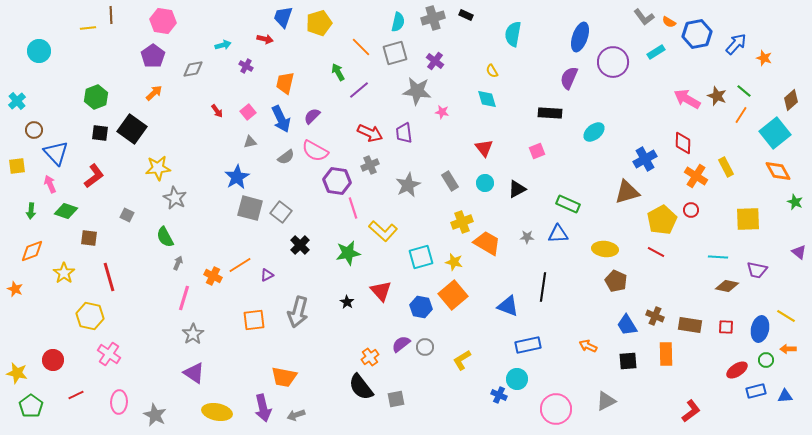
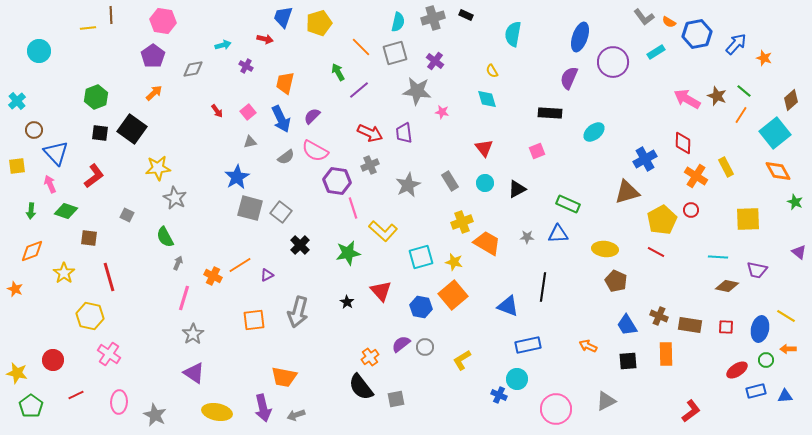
brown cross at (655, 316): moved 4 px right
